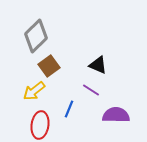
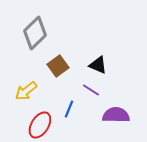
gray diamond: moved 1 px left, 3 px up
brown square: moved 9 px right
yellow arrow: moved 8 px left
red ellipse: rotated 24 degrees clockwise
